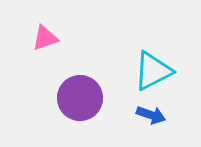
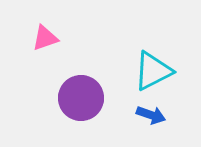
purple circle: moved 1 px right
